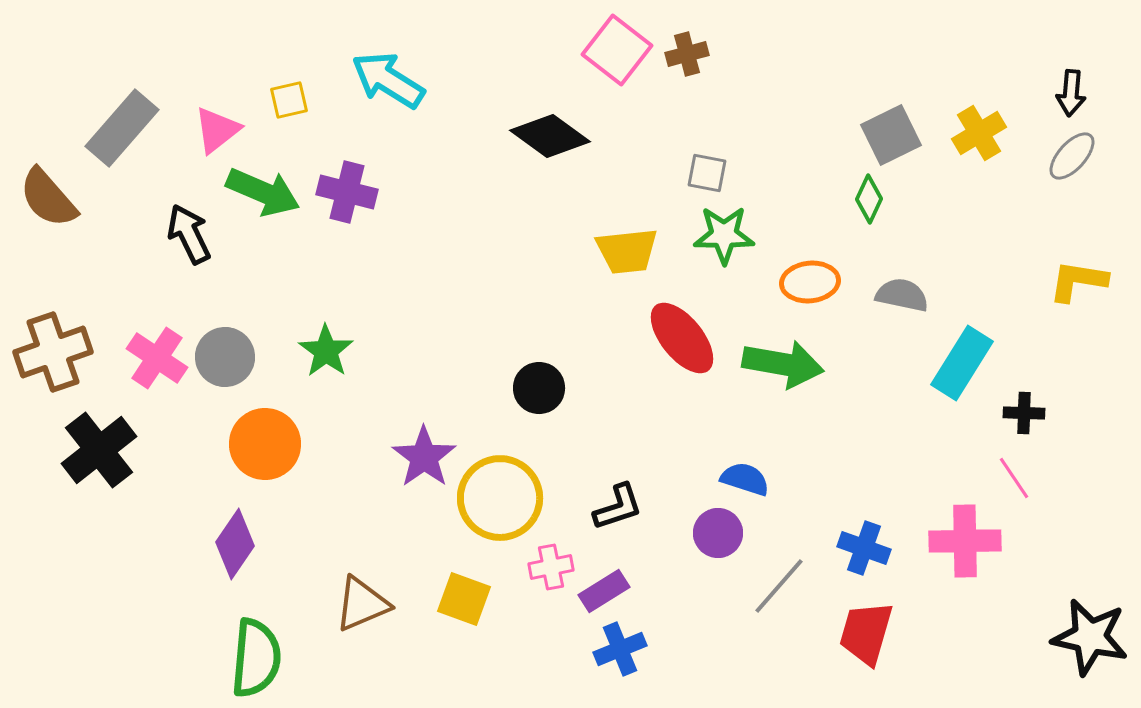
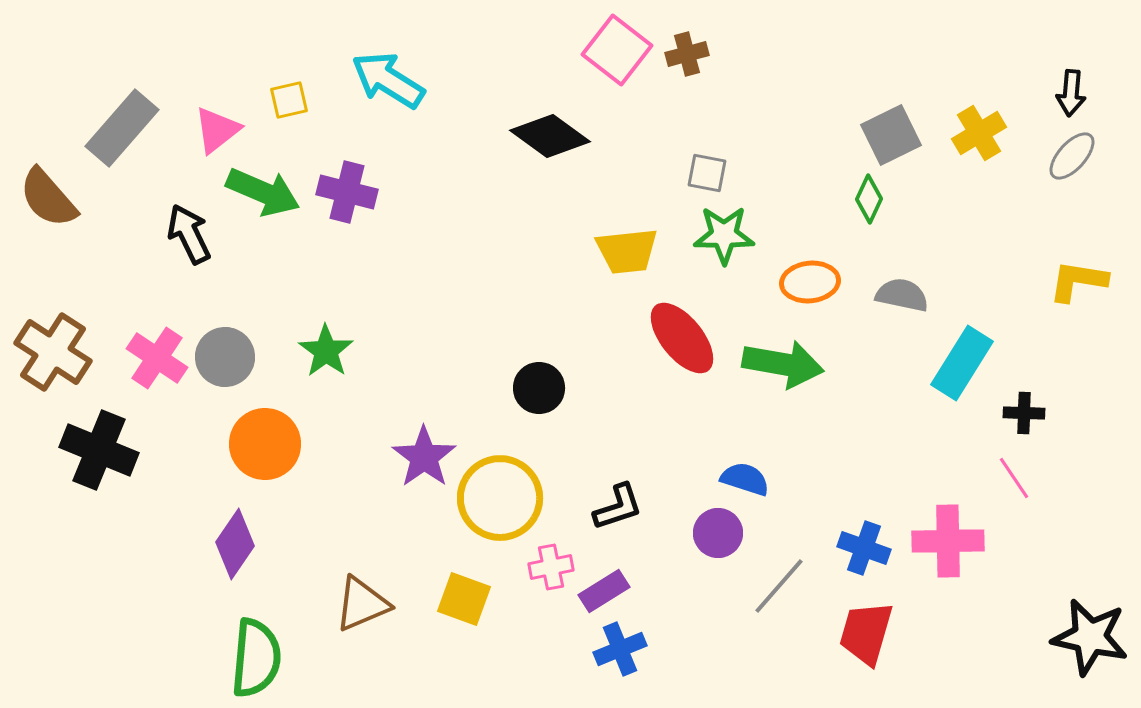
brown cross at (53, 352): rotated 38 degrees counterclockwise
black cross at (99, 450): rotated 30 degrees counterclockwise
pink cross at (965, 541): moved 17 px left
